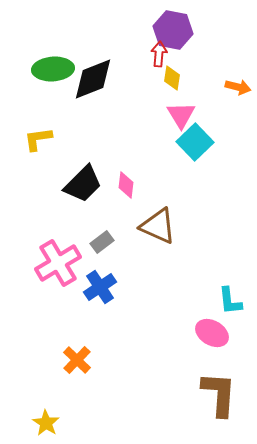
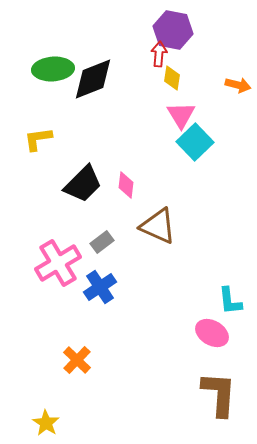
orange arrow: moved 2 px up
